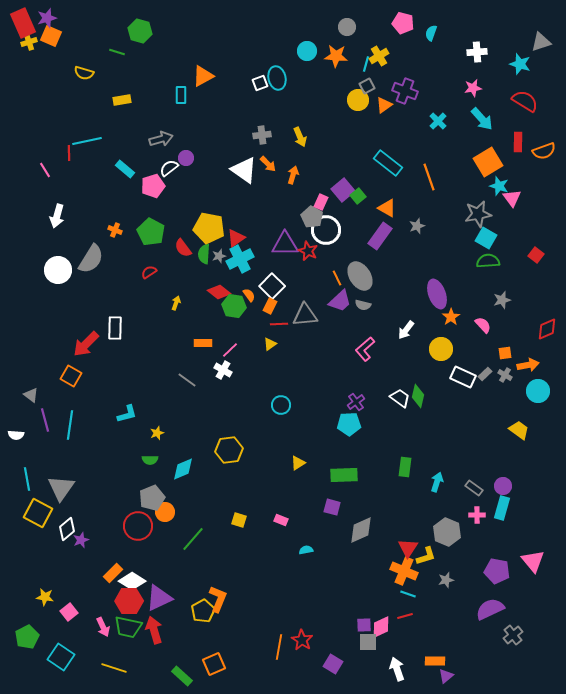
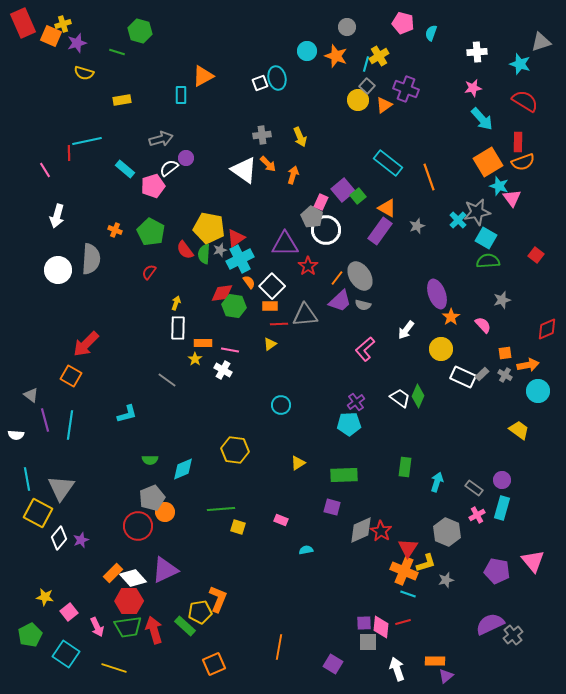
purple star at (47, 18): moved 30 px right, 25 px down
yellow cross at (29, 42): moved 34 px right, 18 px up
orange star at (336, 56): rotated 15 degrees clockwise
gray square at (367, 86): rotated 21 degrees counterclockwise
purple cross at (405, 91): moved 1 px right, 2 px up
cyan cross at (438, 121): moved 20 px right, 99 px down
orange semicircle at (544, 151): moved 21 px left, 11 px down
gray star at (478, 214): moved 1 px left, 2 px up
purple rectangle at (380, 236): moved 5 px up
red semicircle at (183, 248): moved 2 px right, 2 px down
red star at (308, 251): moved 15 px down; rotated 12 degrees clockwise
gray star at (219, 256): moved 1 px right, 6 px up
gray semicircle at (91, 259): rotated 28 degrees counterclockwise
red semicircle at (149, 272): rotated 21 degrees counterclockwise
orange line at (337, 278): rotated 63 degrees clockwise
red diamond at (219, 292): moved 3 px right, 1 px down; rotated 45 degrees counterclockwise
orange semicircle at (249, 295): moved 13 px up
orange rectangle at (270, 306): rotated 63 degrees clockwise
white rectangle at (115, 328): moved 63 px right
pink line at (230, 350): rotated 54 degrees clockwise
gray rectangle at (485, 374): moved 3 px left
gray line at (187, 380): moved 20 px left
green diamond at (418, 396): rotated 10 degrees clockwise
yellow star at (157, 433): moved 38 px right, 74 px up; rotated 16 degrees counterclockwise
yellow hexagon at (229, 450): moved 6 px right; rotated 16 degrees clockwise
purple circle at (503, 486): moved 1 px left, 6 px up
pink cross at (477, 515): rotated 28 degrees counterclockwise
yellow square at (239, 520): moved 1 px left, 7 px down
white diamond at (67, 529): moved 8 px left, 9 px down; rotated 10 degrees counterclockwise
green line at (193, 539): moved 28 px right, 30 px up; rotated 44 degrees clockwise
yellow L-shape at (426, 556): moved 7 px down
white diamond at (132, 581): moved 1 px right, 3 px up; rotated 16 degrees clockwise
purple triangle at (159, 598): moved 6 px right, 28 px up
purple semicircle at (490, 609): moved 15 px down
yellow pentagon at (203, 611): moved 3 px left, 1 px down; rotated 20 degrees clockwise
red line at (405, 616): moved 2 px left, 6 px down
purple square at (364, 625): moved 2 px up
pink arrow at (103, 627): moved 6 px left
green trapezoid at (128, 627): rotated 20 degrees counterclockwise
pink diamond at (381, 627): rotated 60 degrees counterclockwise
green pentagon at (27, 637): moved 3 px right, 2 px up
red star at (302, 640): moved 79 px right, 109 px up
cyan square at (61, 657): moved 5 px right, 3 px up
green rectangle at (182, 676): moved 3 px right, 50 px up
